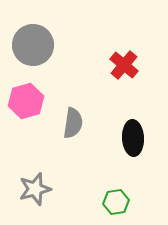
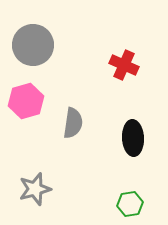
red cross: rotated 16 degrees counterclockwise
green hexagon: moved 14 px right, 2 px down
